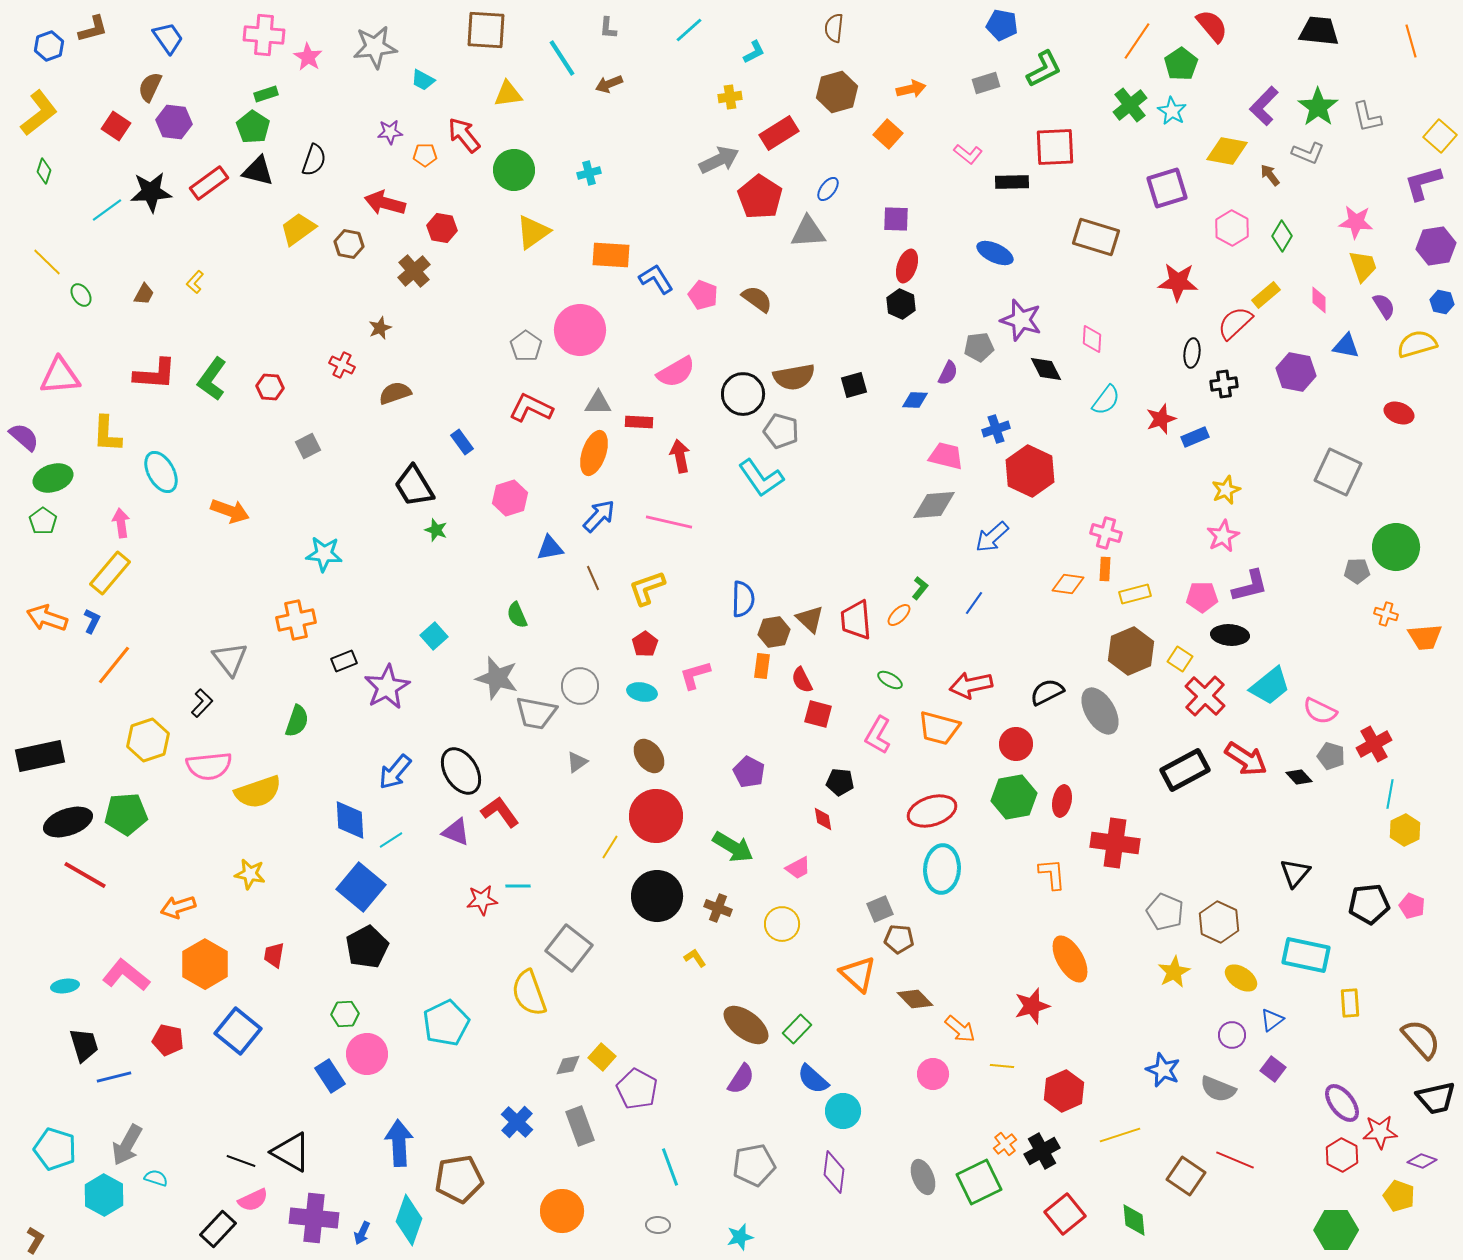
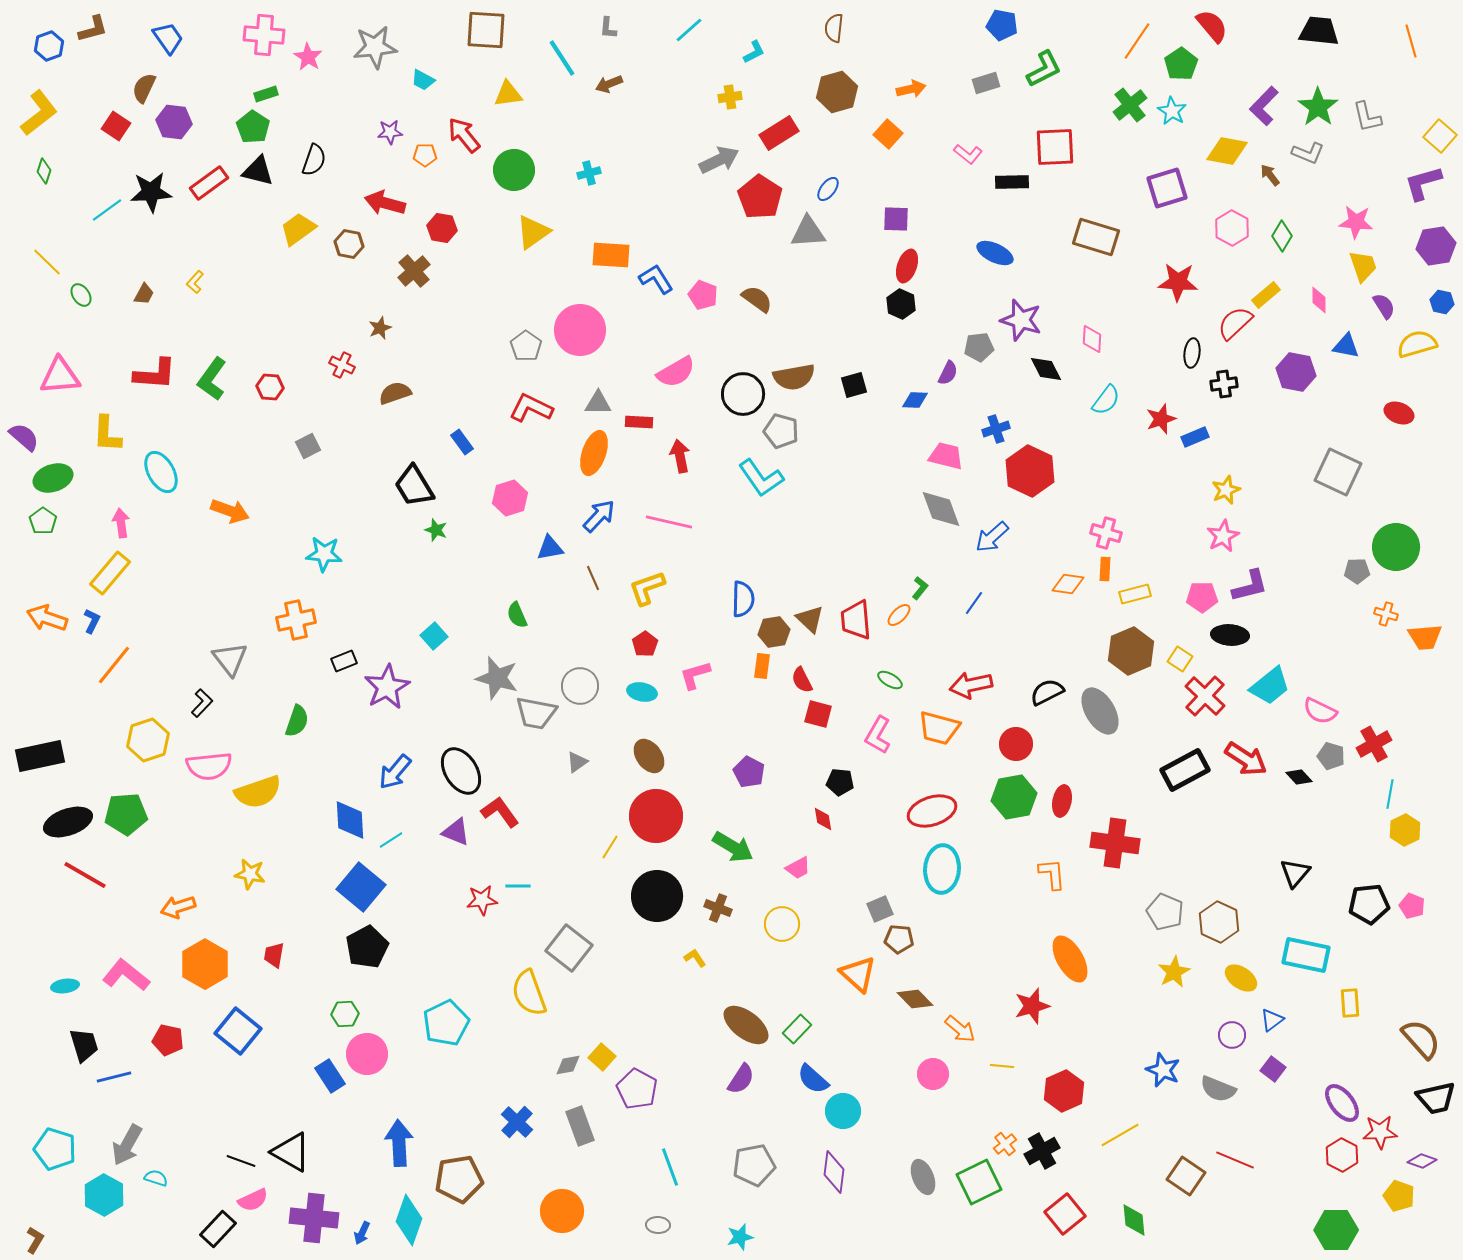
brown semicircle at (150, 87): moved 6 px left, 1 px down
gray diamond at (934, 505): moved 7 px right, 4 px down; rotated 75 degrees clockwise
yellow line at (1120, 1135): rotated 12 degrees counterclockwise
